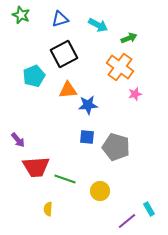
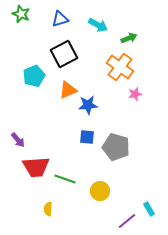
green star: moved 1 px up
orange triangle: rotated 18 degrees counterclockwise
